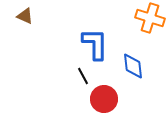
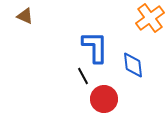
orange cross: rotated 36 degrees clockwise
blue L-shape: moved 3 px down
blue diamond: moved 1 px up
